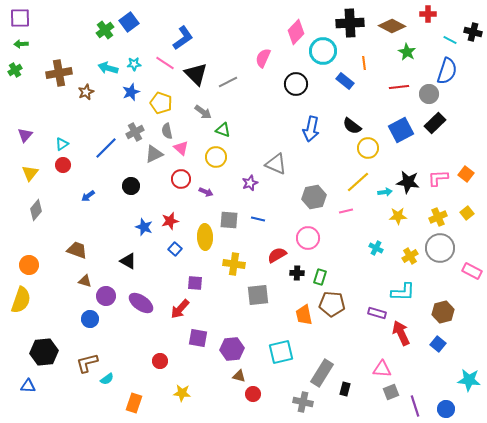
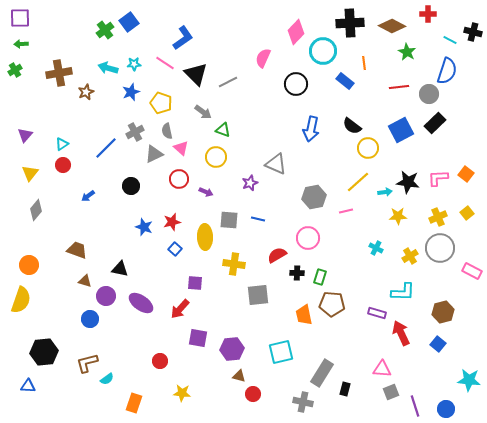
red circle at (181, 179): moved 2 px left
red star at (170, 221): moved 2 px right, 1 px down
black triangle at (128, 261): moved 8 px left, 8 px down; rotated 18 degrees counterclockwise
